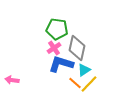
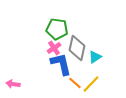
blue L-shape: rotated 60 degrees clockwise
cyan triangle: moved 11 px right, 13 px up
pink arrow: moved 1 px right, 4 px down
yellow line: moved 2 px right
